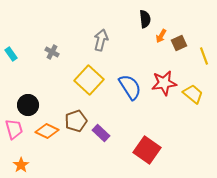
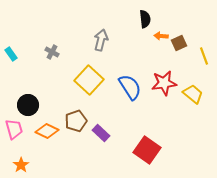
orange arrow: rotated 64 degrees clockwise
